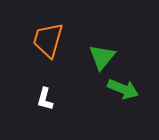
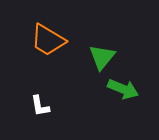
orange trapezoid: rotated 75 degrees counterclockwise
white L-shape: moved 5 px left, 7 px down; rotated 25 degrees counterclockwise
